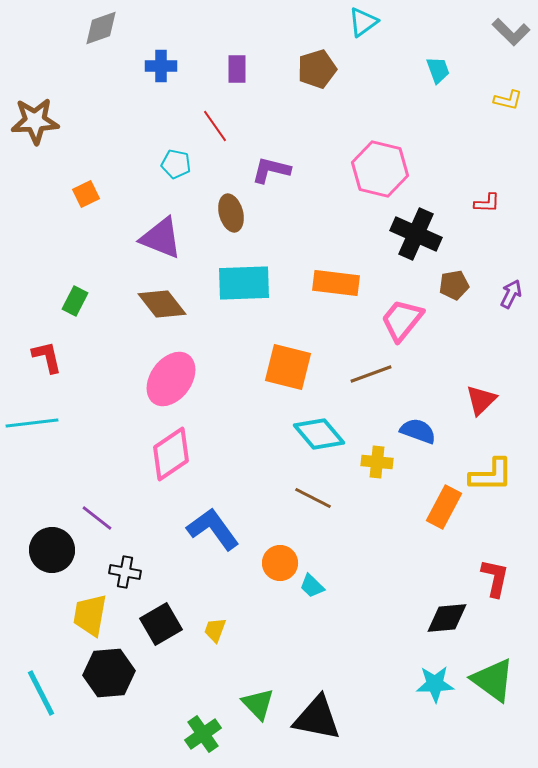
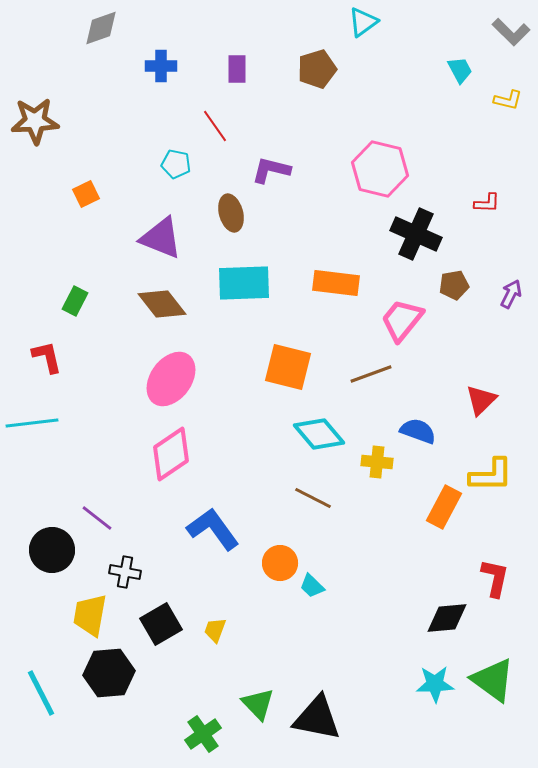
cyan trapezoid at (438, 70): moved 22 px right; rotated 8 degrees counterclockwise
